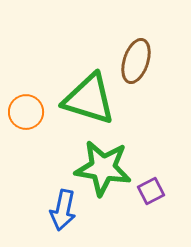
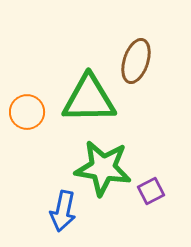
green triangle: rotated 18 degrees counterclockwise
orange circle: moved 1 px right
blue arrow: moved 1 px down
